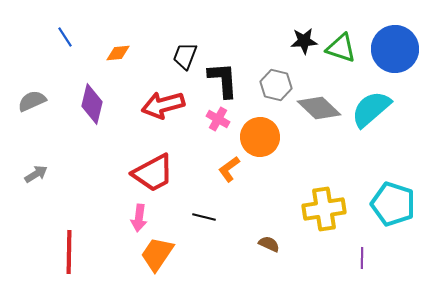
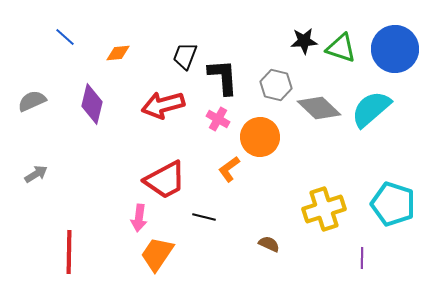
blue line: rotated 15 degrees counterclockwise
black L-shape: moved 3 px up
red trapezoid: moved 12 px right, 7 px down
yellow cross: rotated 9 degrees counterclockwise
